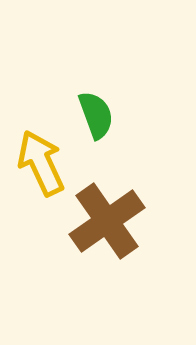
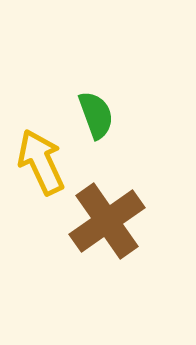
yellow arrow: moved 1 px up
